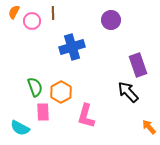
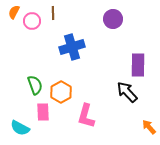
purple circle: moved 2 px right, 1 px up
purple rectangle: rotated 20 degrees clockwise
green semicircle: moved 2 px up
black arrow: moved 1 px left
